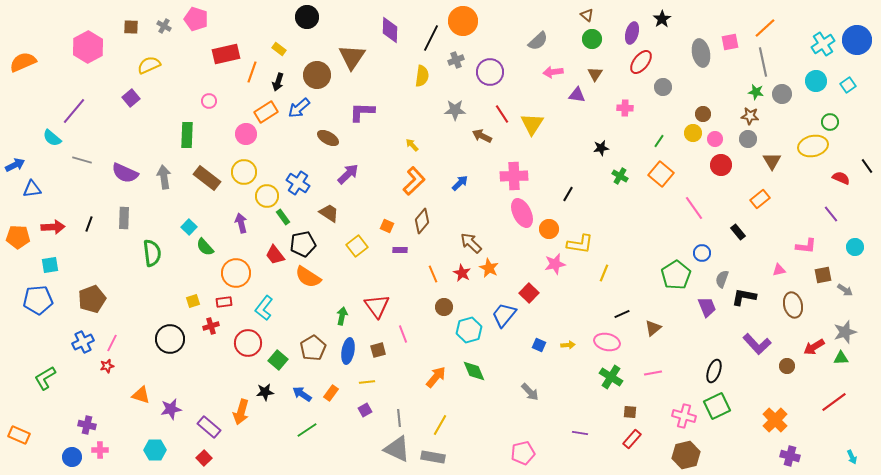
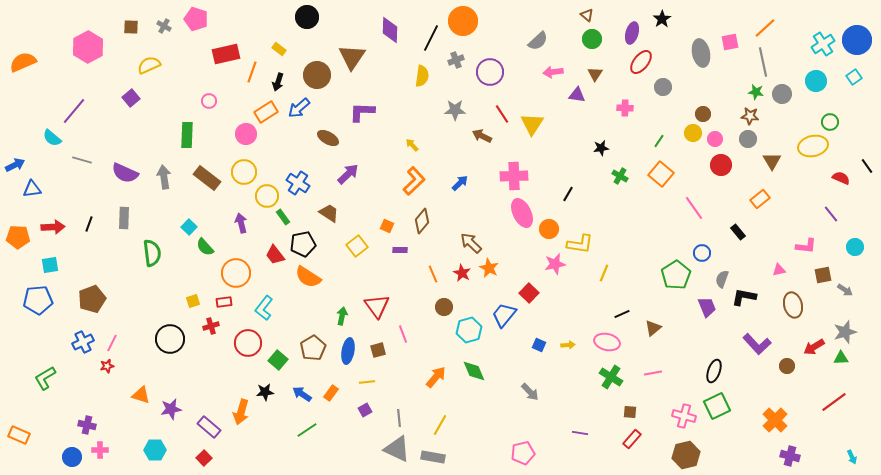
cyan square at (848, 85): moved 6 px right, 8 px up
